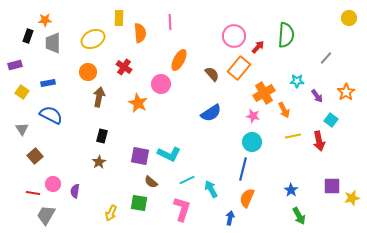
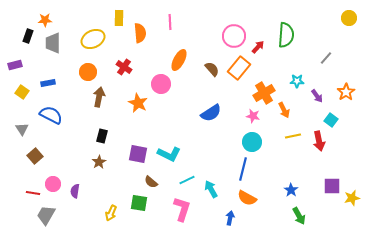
brown semicircle at (212, 74): moved 5 px up
purple square at (140, 156): moved 2 px left, 2 px up
orange semicircle at (247, 198): rotated 84 degrees counterclockwise
